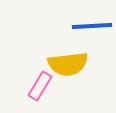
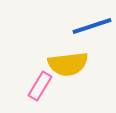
blue line: rotated 15 degrees counterclockwise
